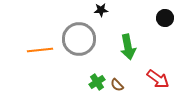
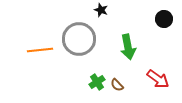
black star: rotated 24 degrees clockwise
black circle: moved 1 px left, 1 px down
